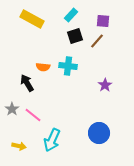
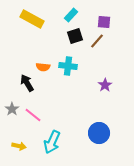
purple square: moved 1 px right, 1 px down
cyan arrow: moved 2 px down
